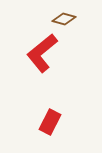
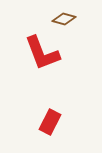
red L-shape: rotated 72 degrees counterclockwise
